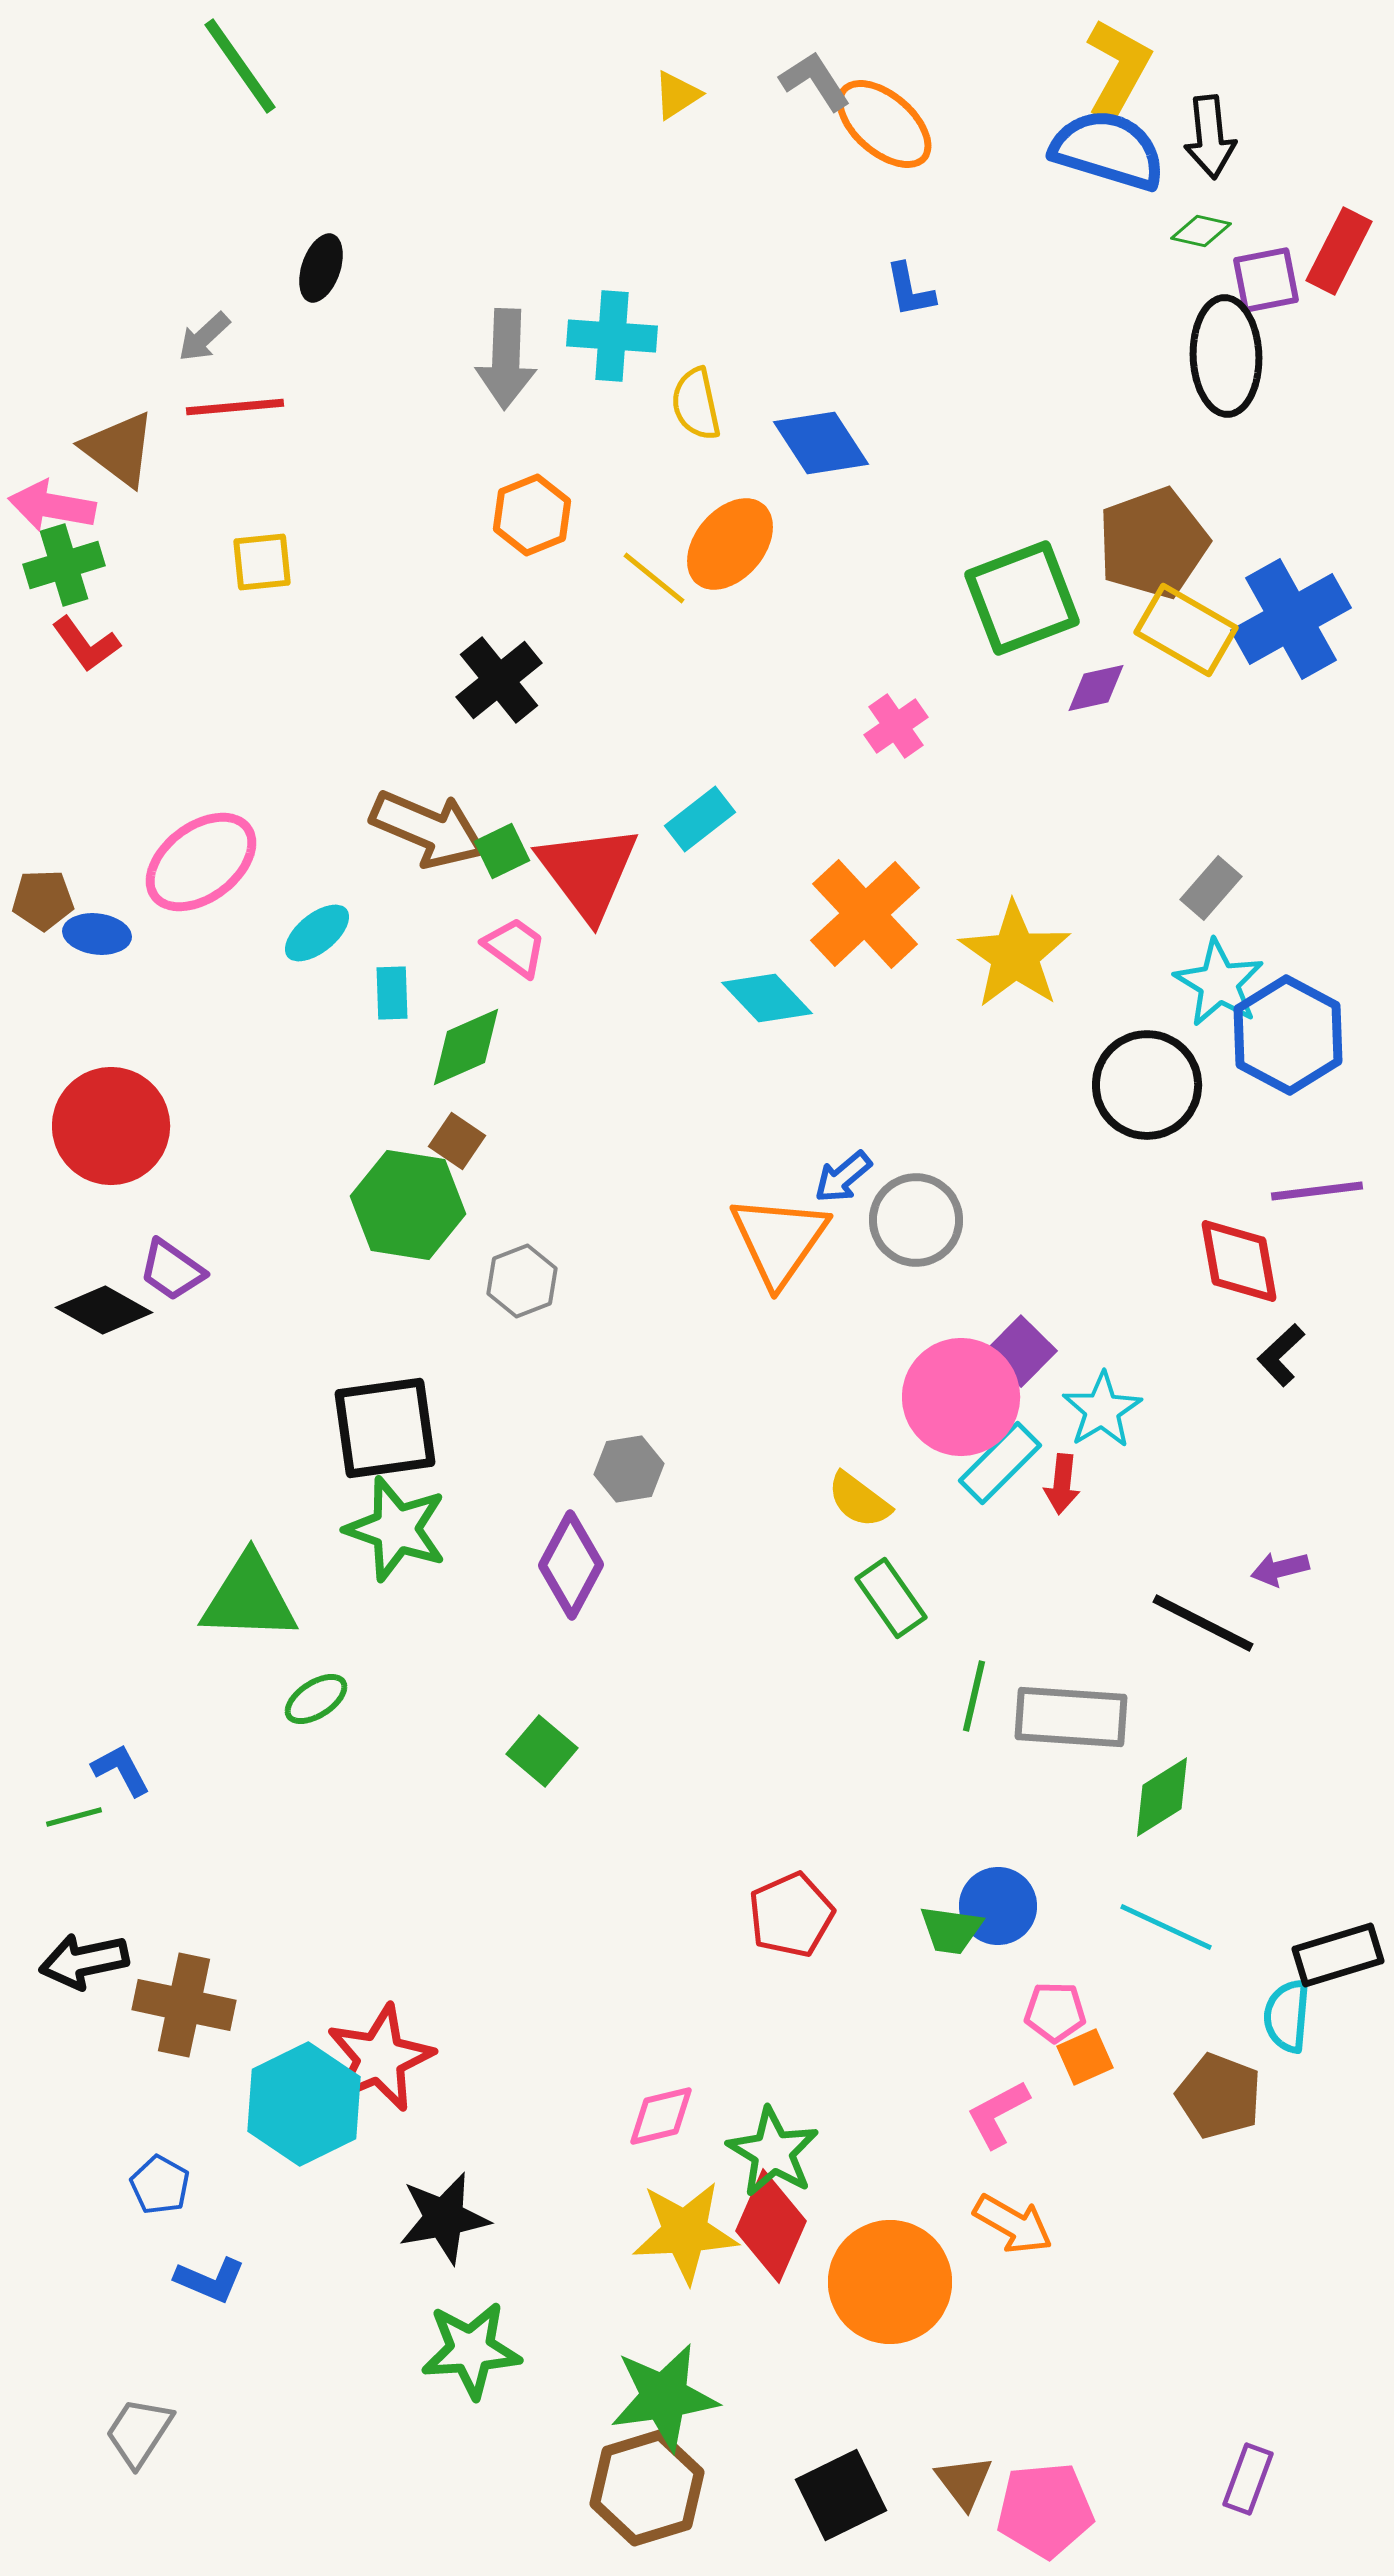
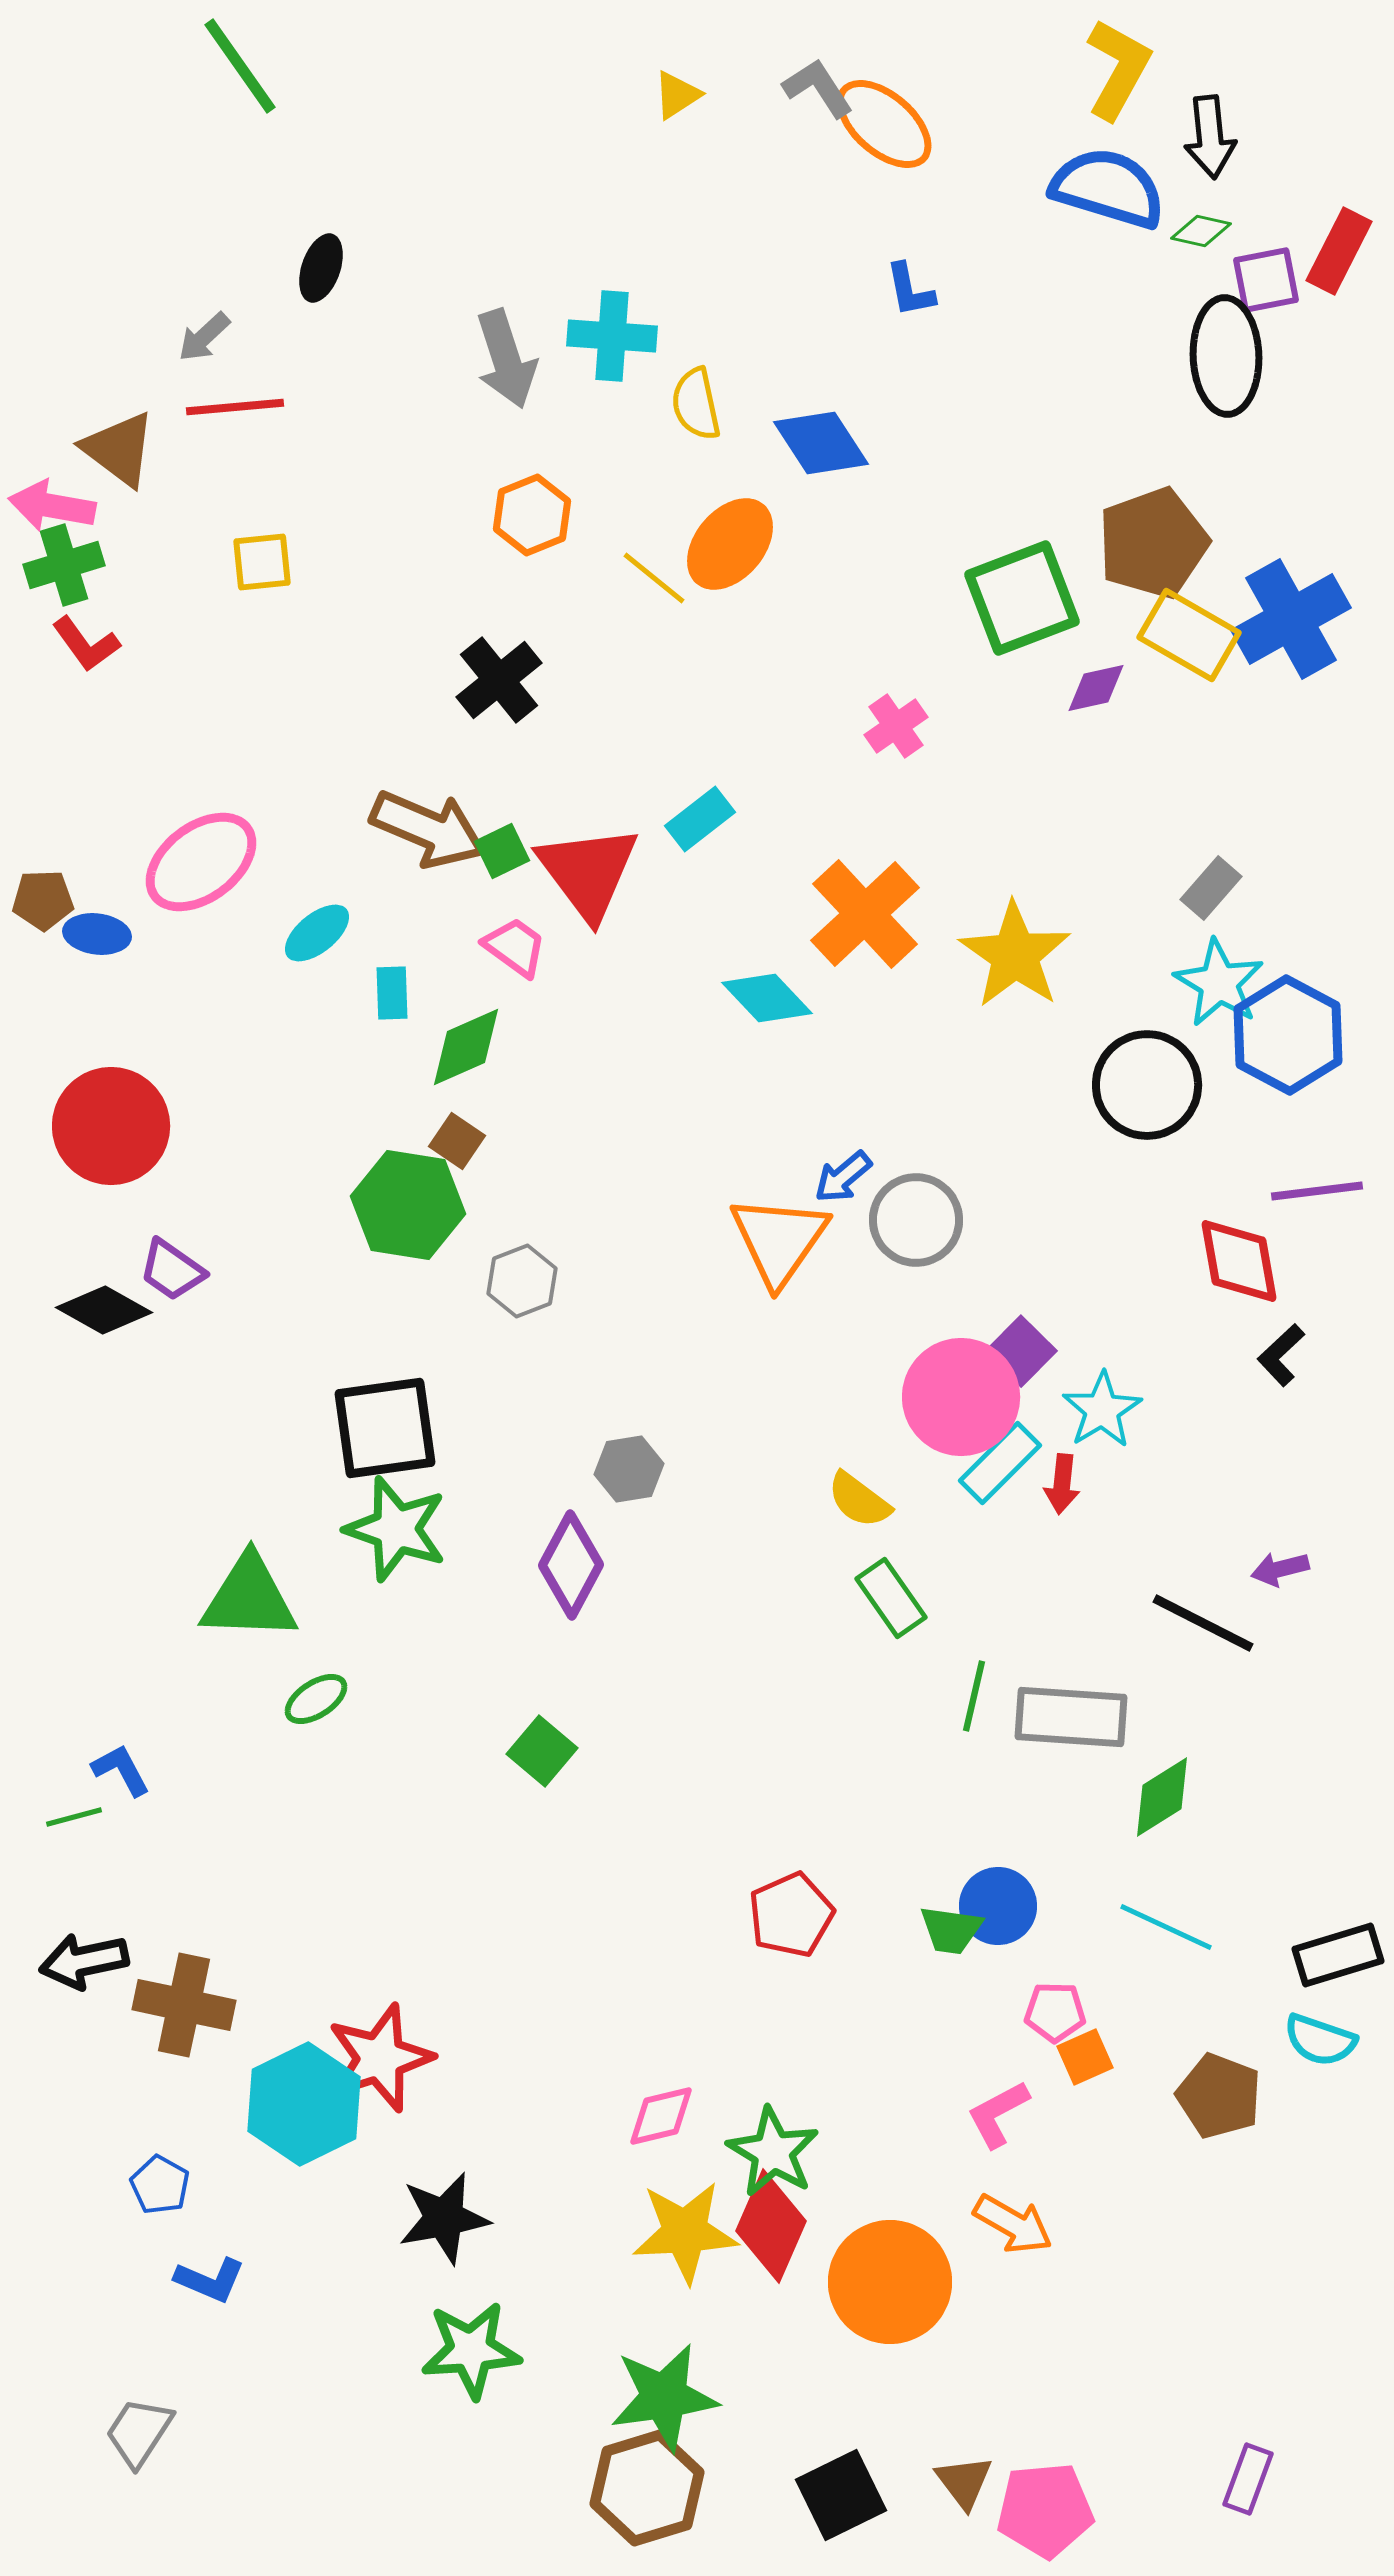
gray L-shape at (815, 81): moved 3 px right, 7 px down
blue semicircle at (1108, 150): moved 38 px down
gray arrow at (506, 359): rotated 20 degrees counterclockwise
yellow rectangle at (1186, 630): moved 3 px right, 5 px down
cyan semicircle at (1287, 2016): moved 33 px right, 24 px down; rotated 76 degrees counterclockwise
red star at (380, 2058): rotated 5 degrees clockwise
